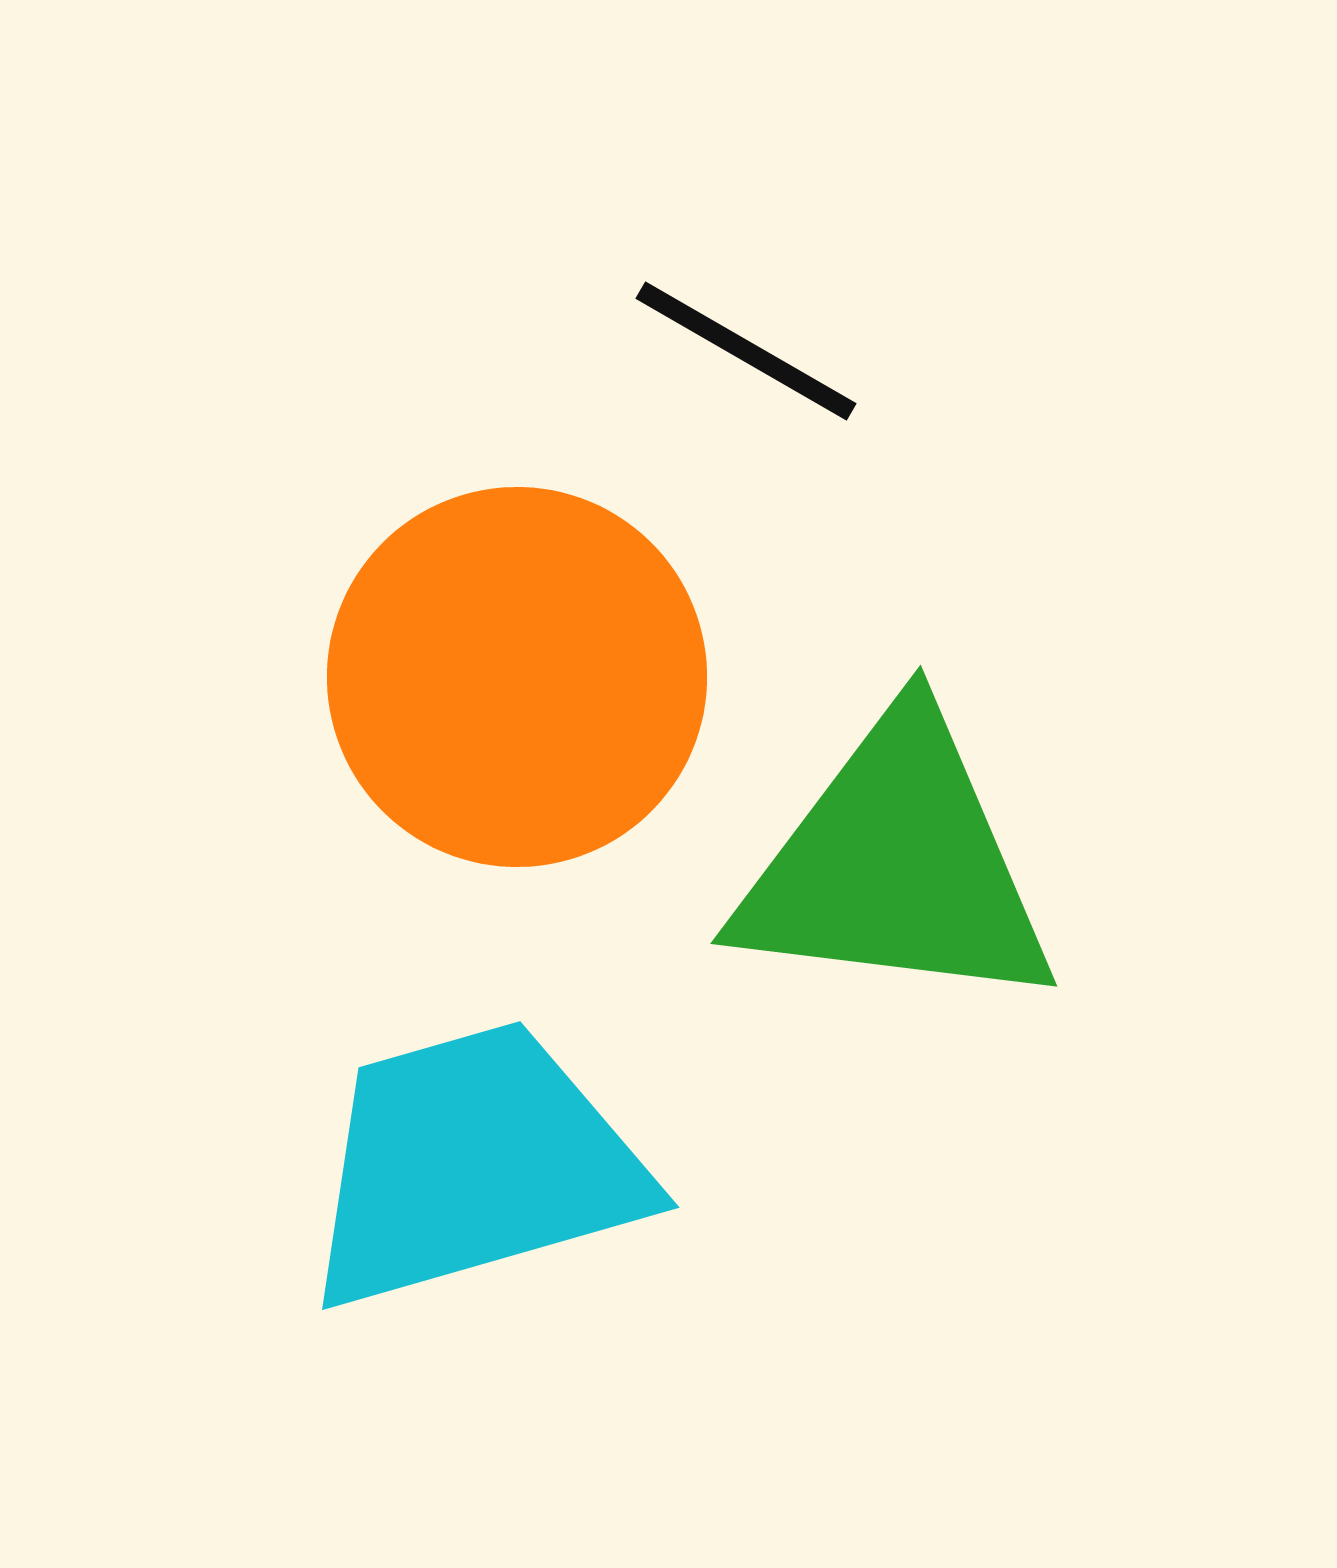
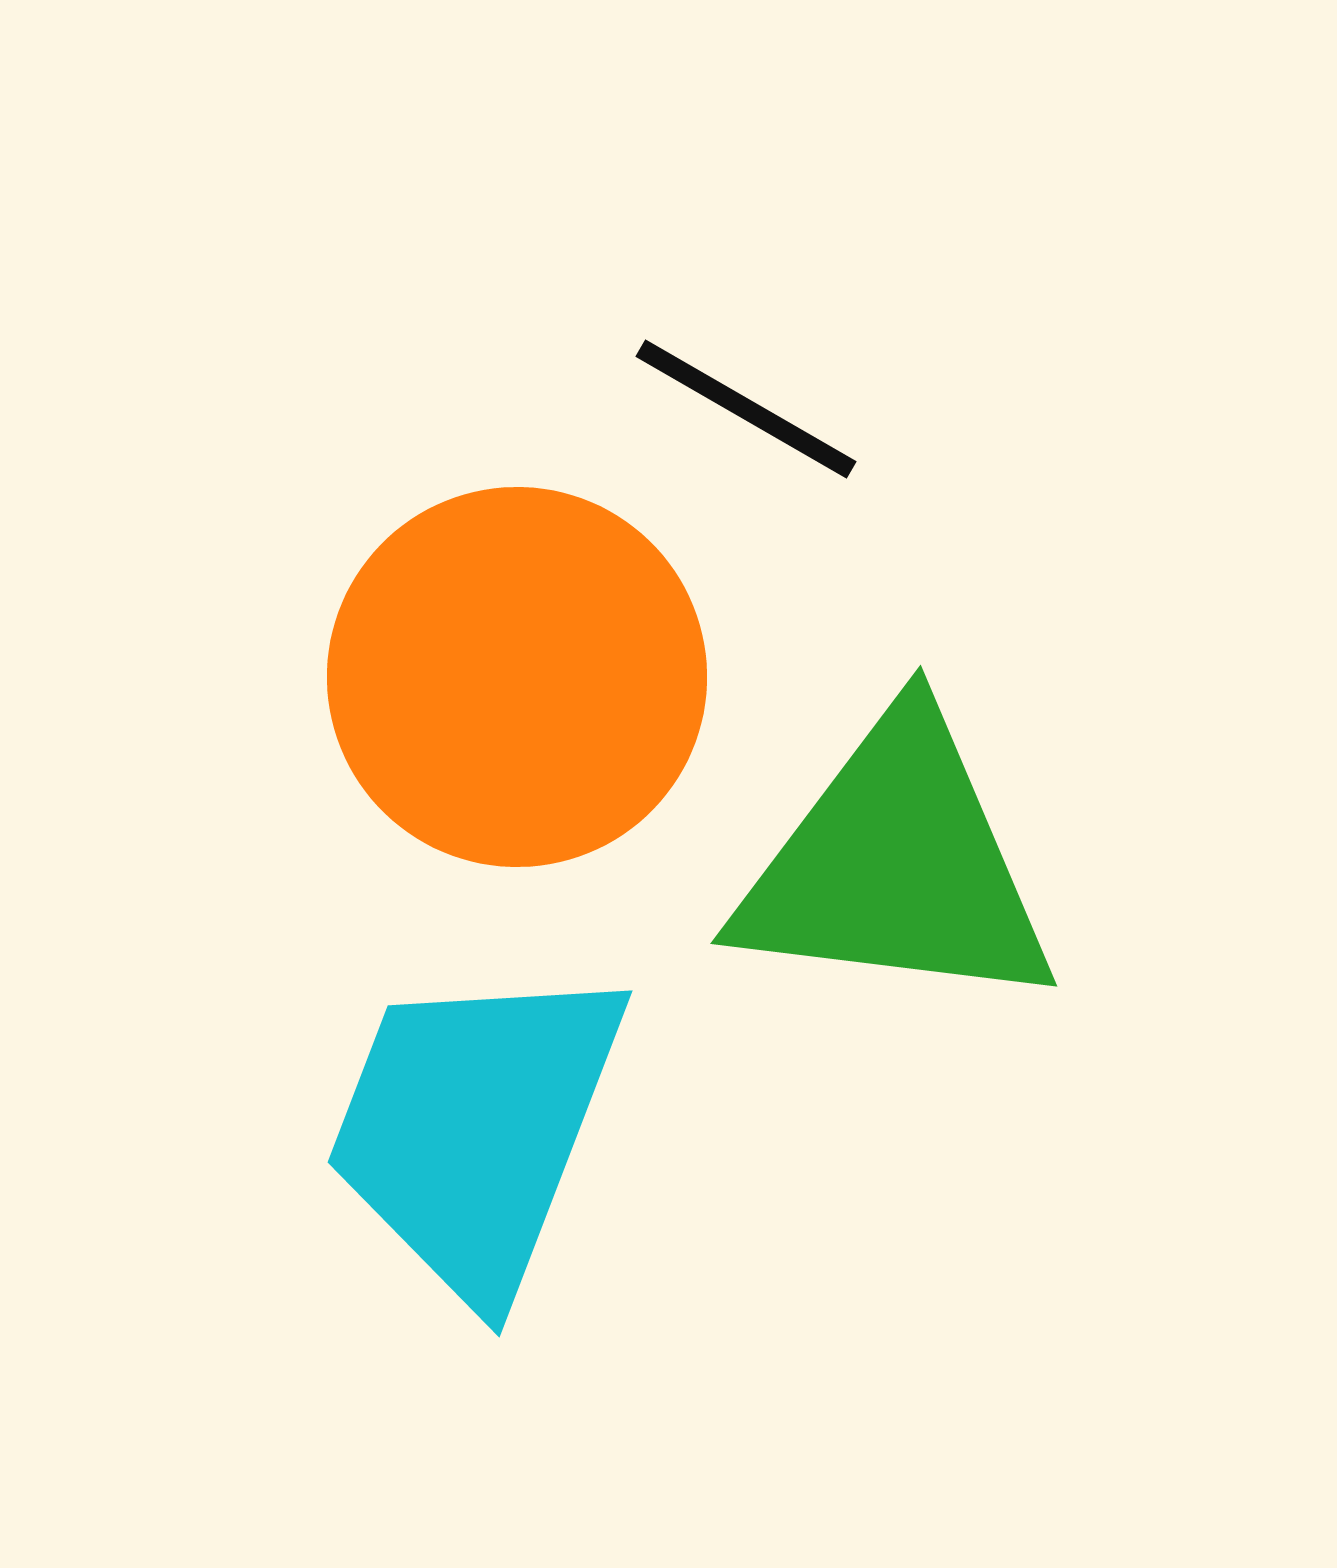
black line: moved 58 px down
cyan trapezoid: moved 1 px right, 36 px up; rotated 53 degrees counterclockwise
